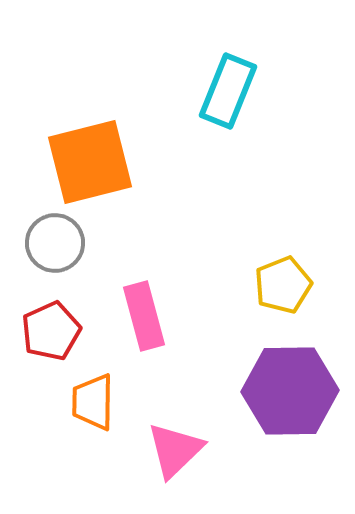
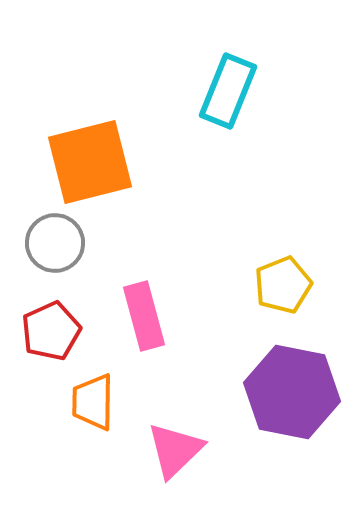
purple hexagon: moved 2 px right, 1 px down; rotated 12 degrees clockwise
